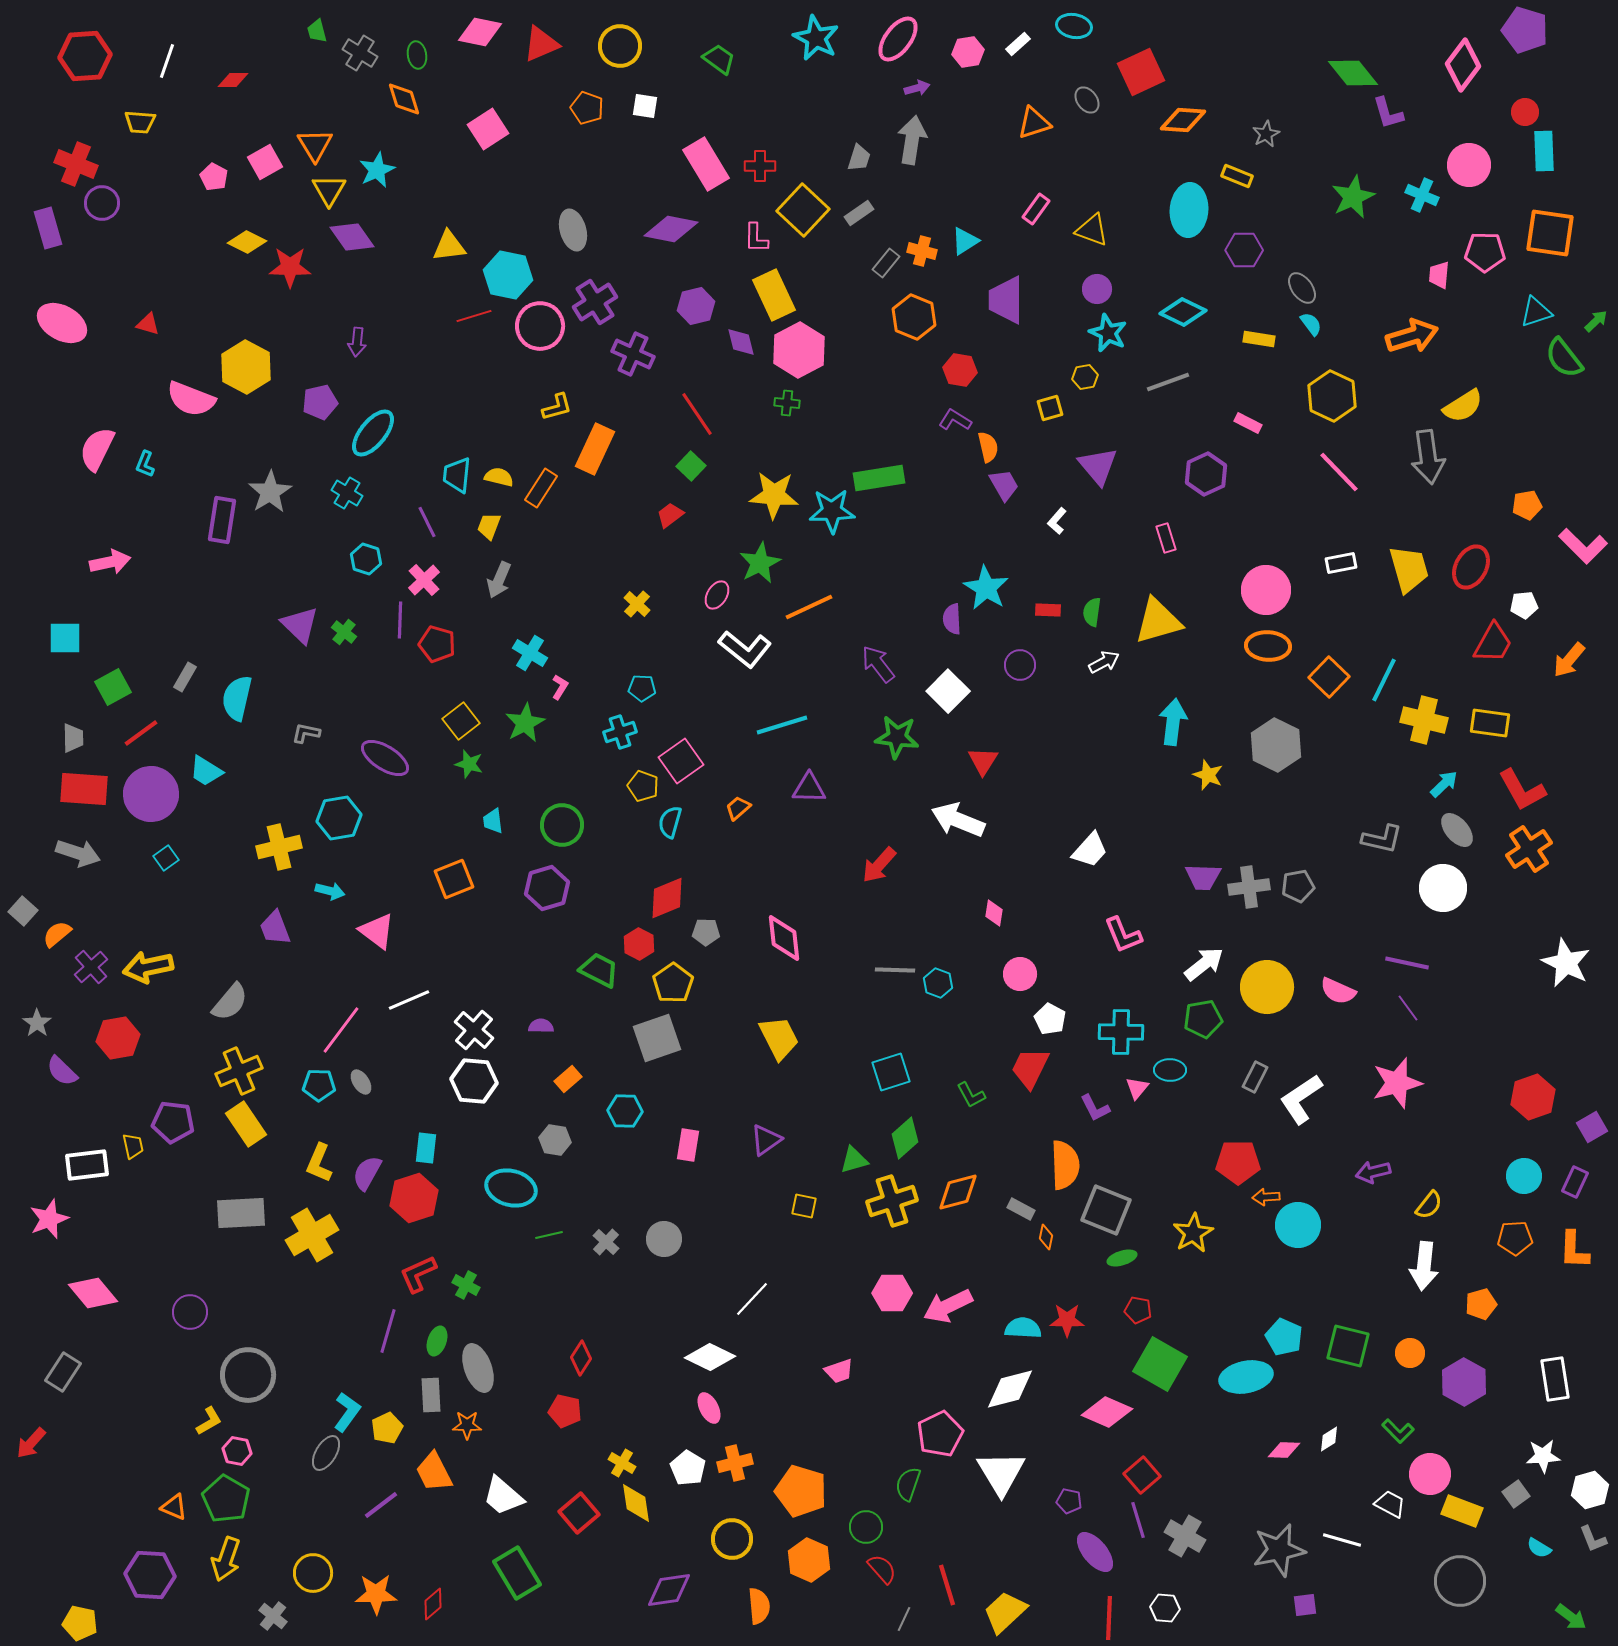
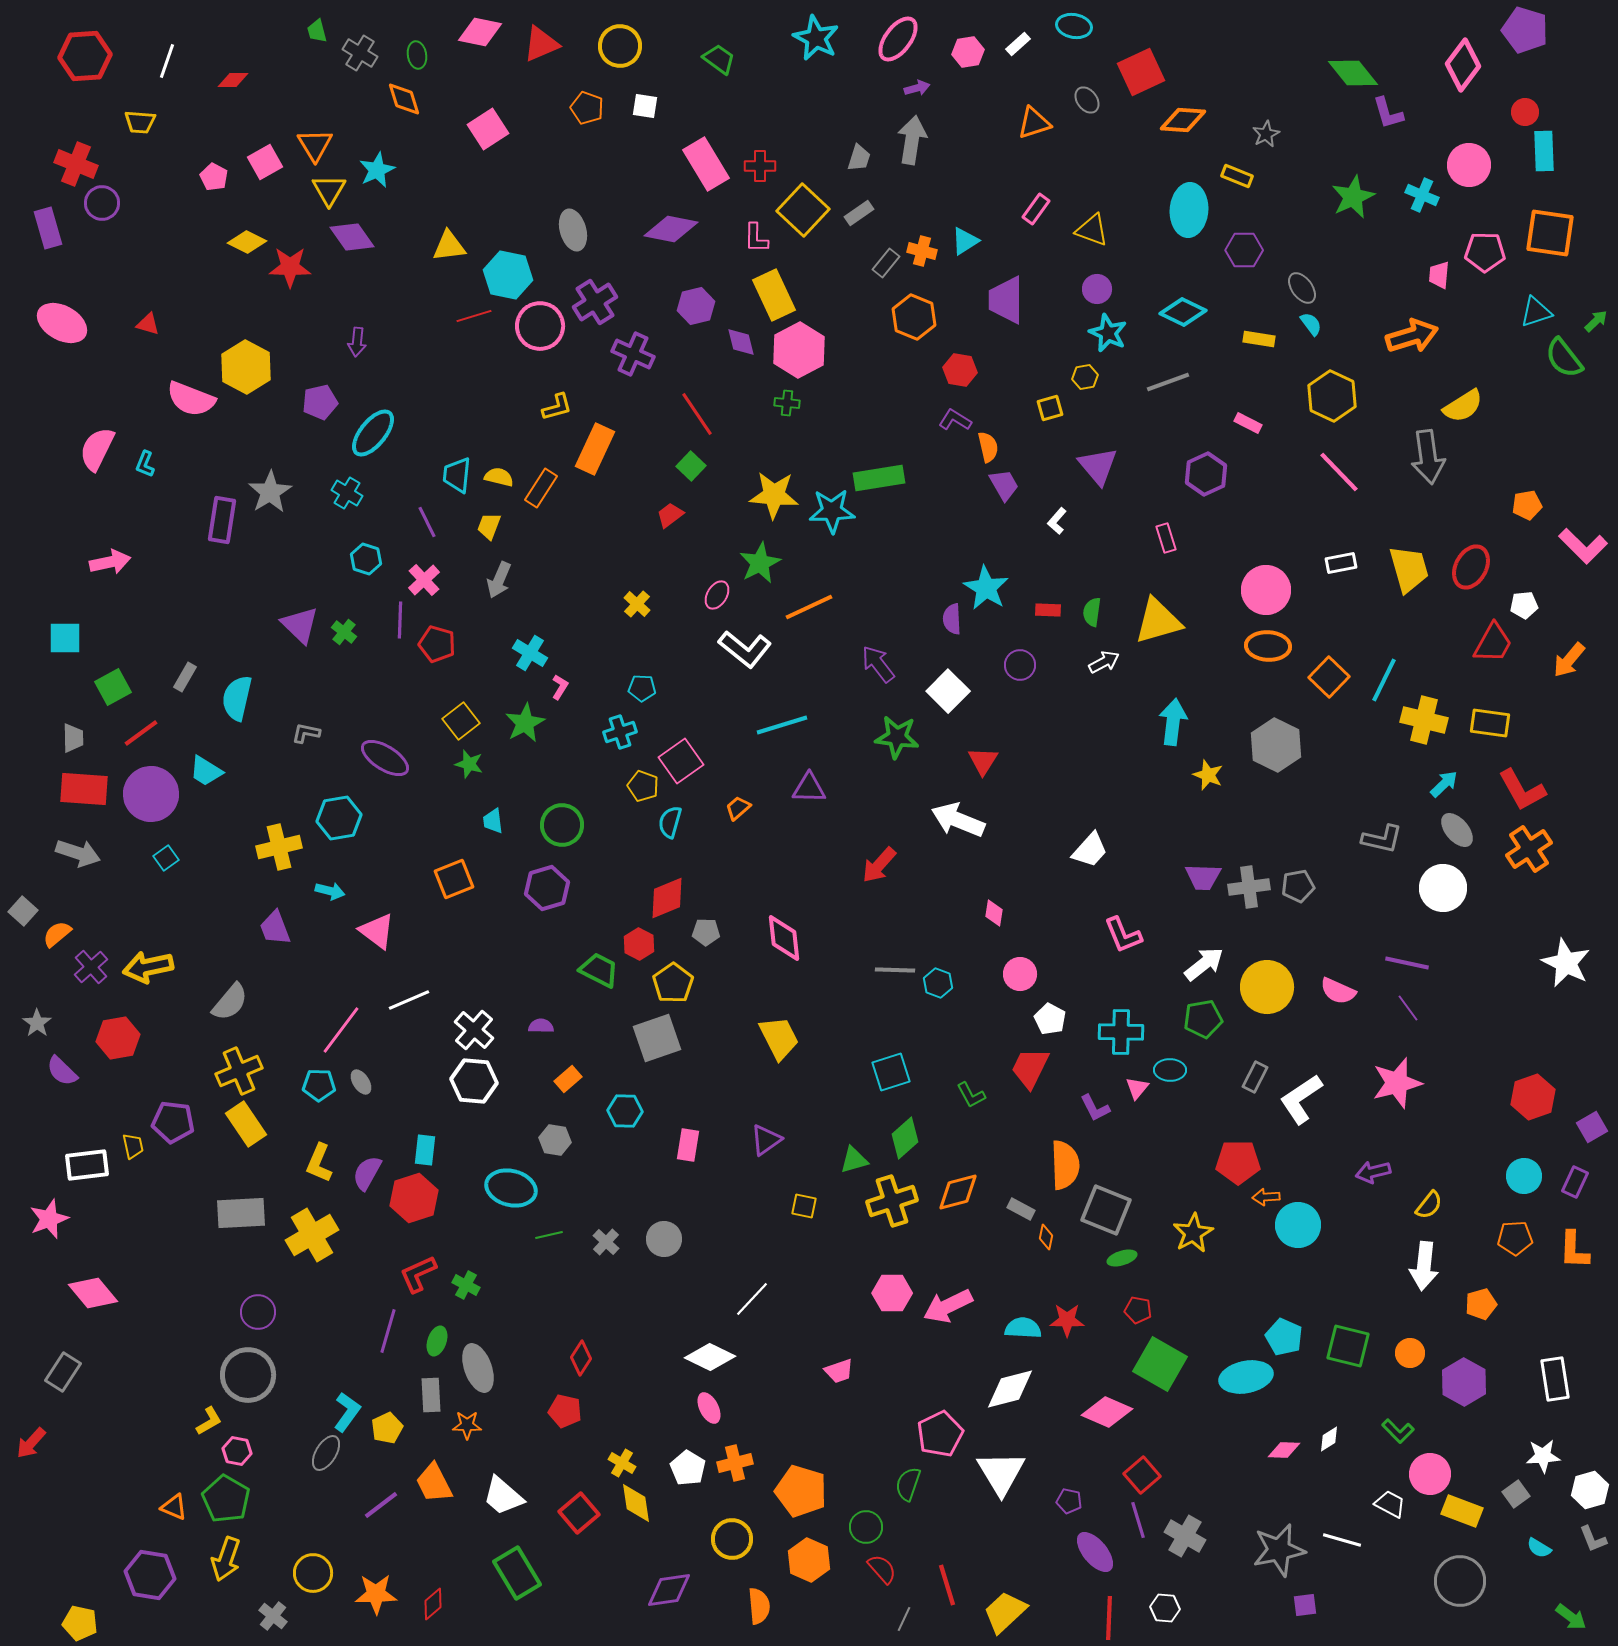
cyan rectangle at (426, 1148): moved 1 px left, 2 px down
purple circle at (190, 1312): moved 68 px right
orange trapezoid at (434, 1472): moved 11 px down
purple hexagon at (150, 1575): rotated 6 degrees clockwise
